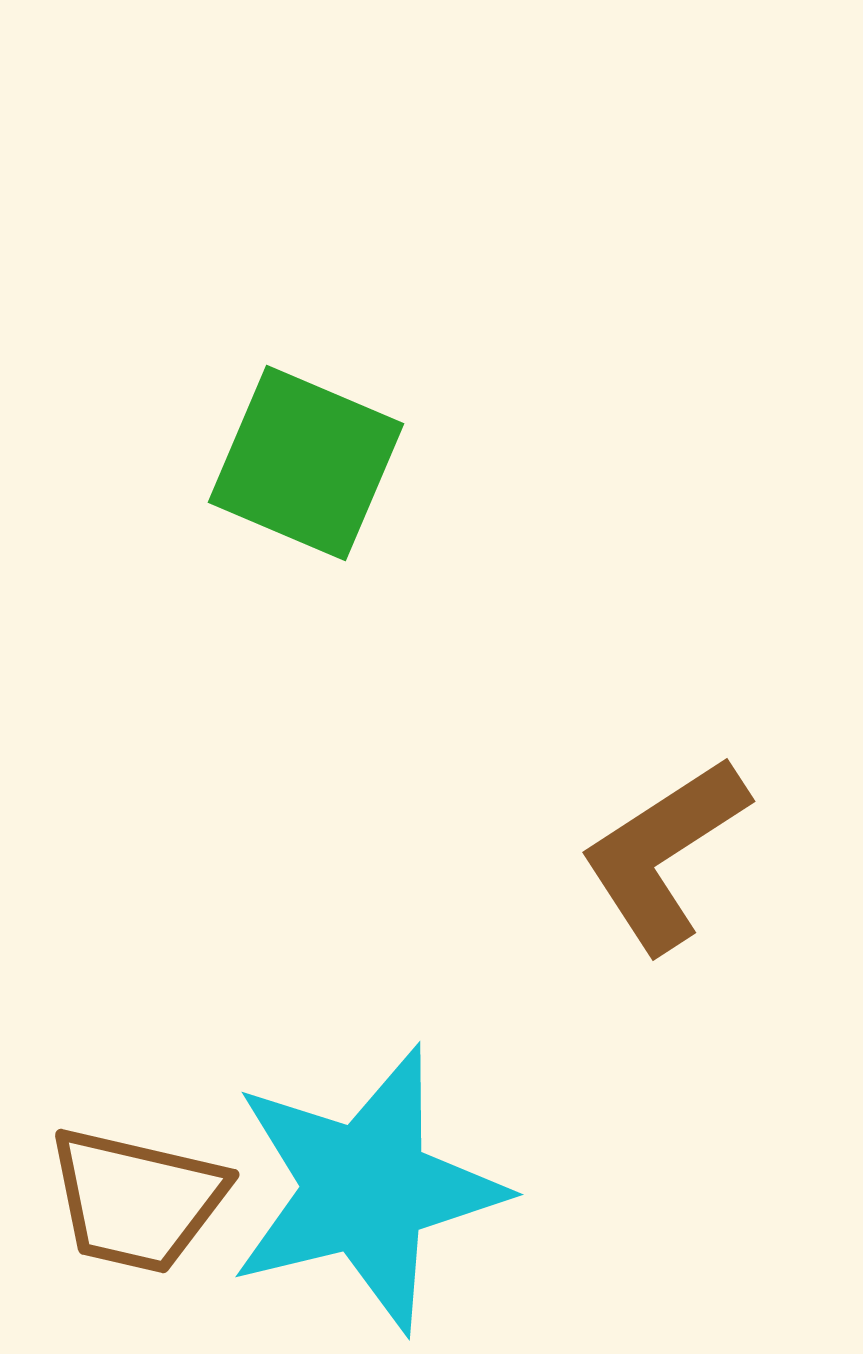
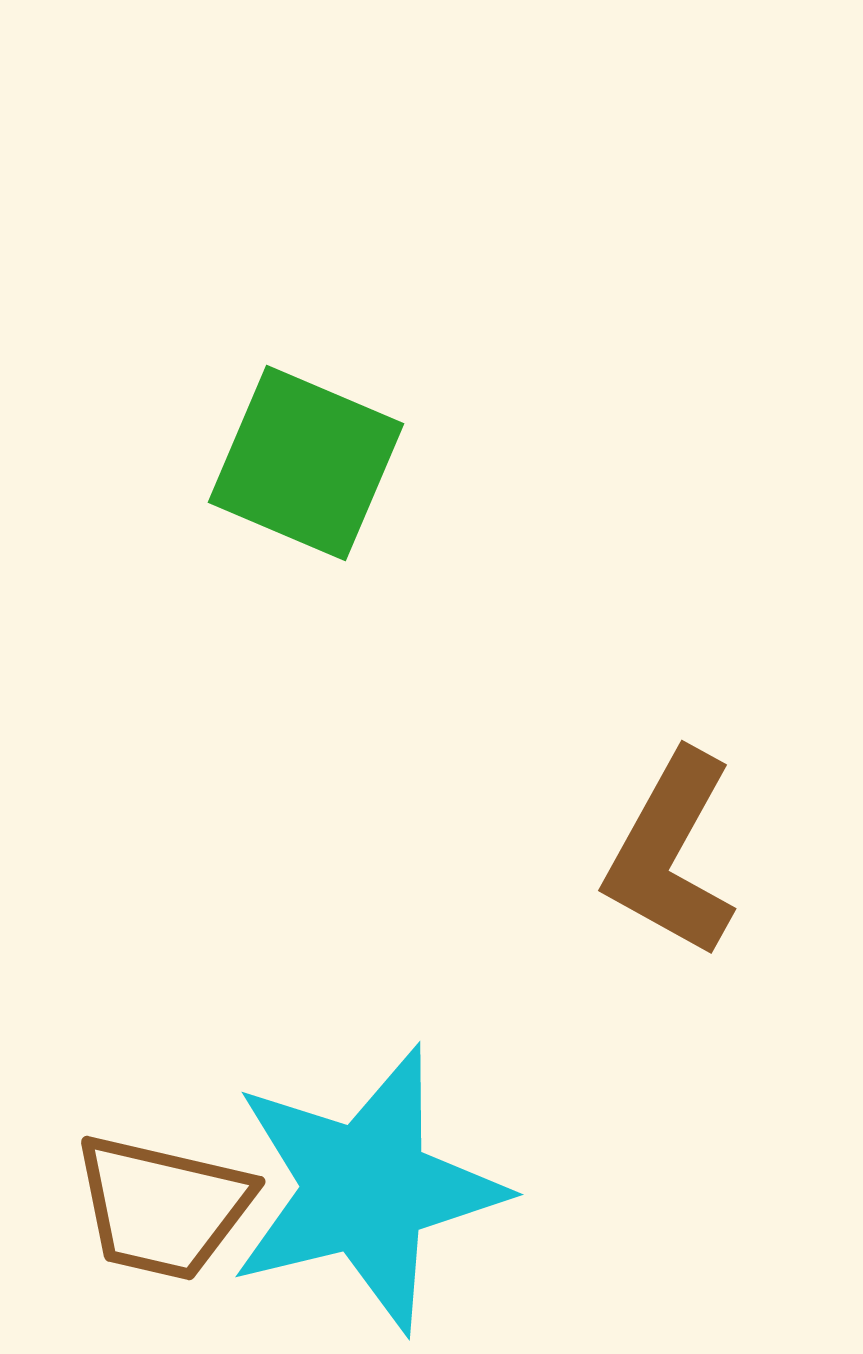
brown L-shape: moved 7 px right; rotated 28 degrees counterclockwise
brown trapezoid: moved 26 px right, 7 px down
